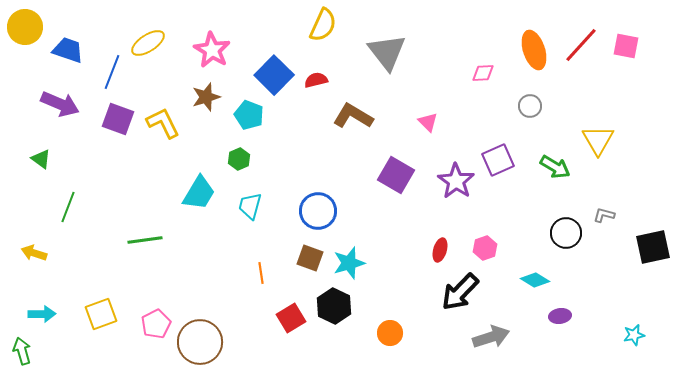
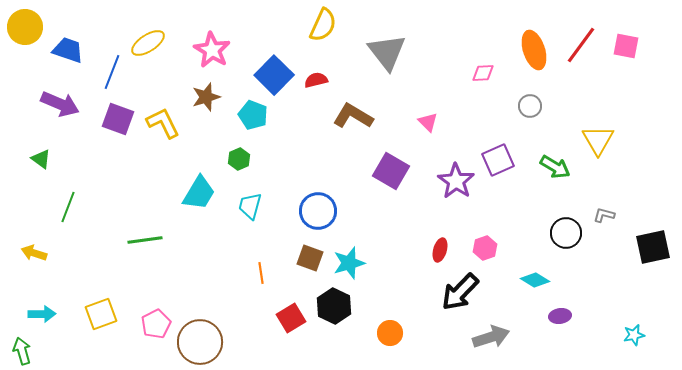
red line at (581, 45): rotated 6 degrees counterclockwise
cyan pentagon at (249, 115): moved 4 px right
purple square at (396, 175): moved 5 px left, 4 px up
